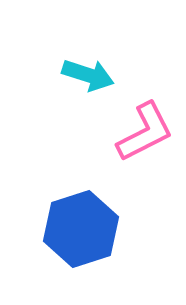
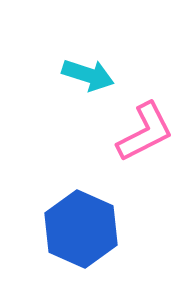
blue hexagon: rotated 18 degrees counterclockwise
